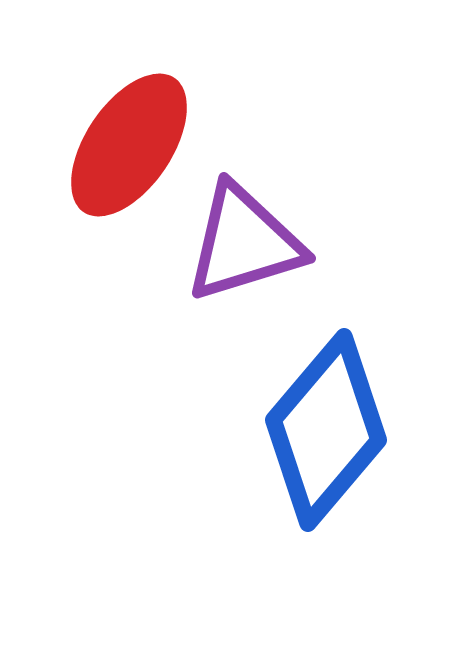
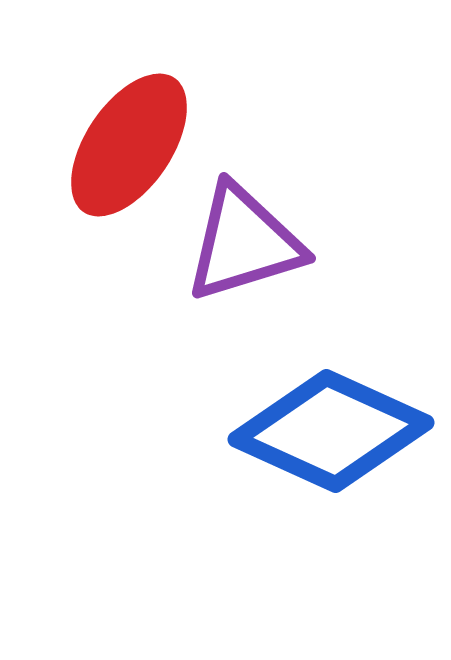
blue diamond: moved 5 px right, 1 px down; rotated 74 degrees clockwise
